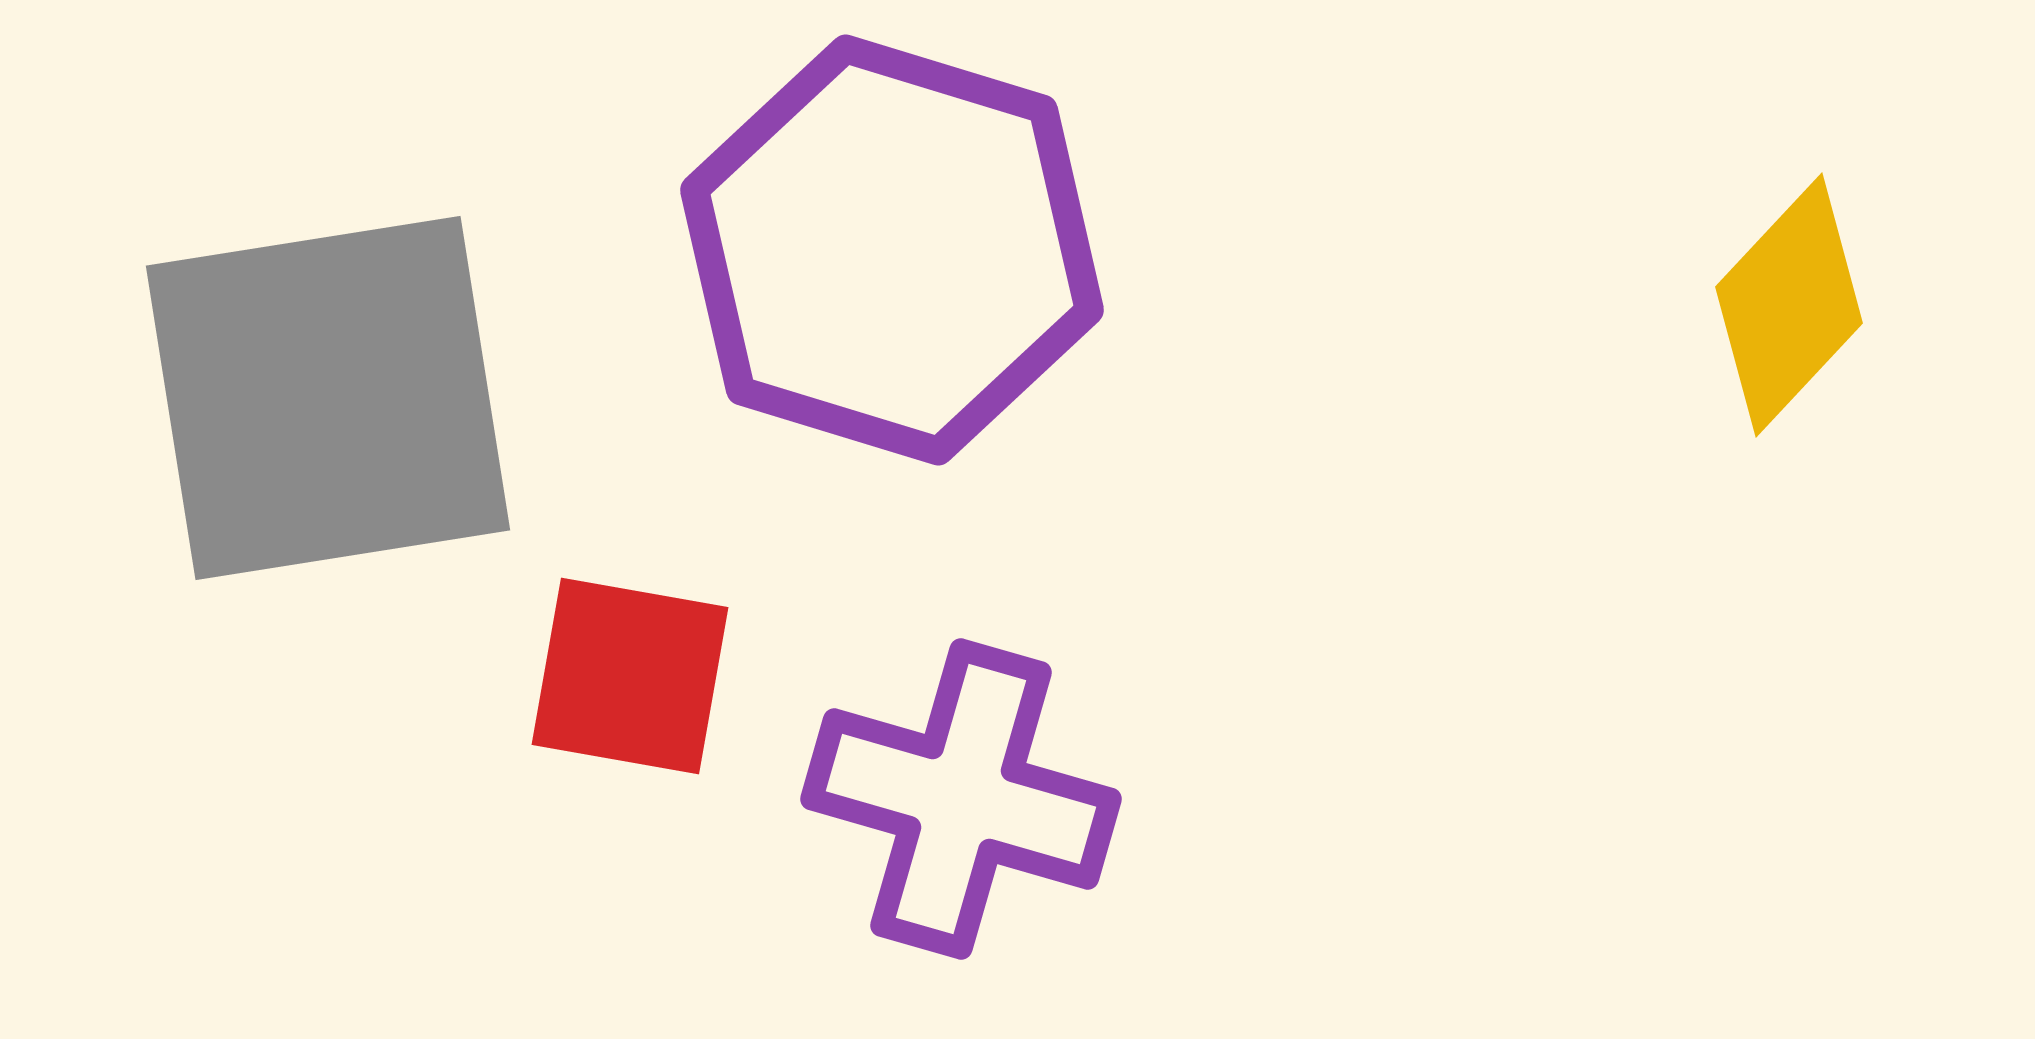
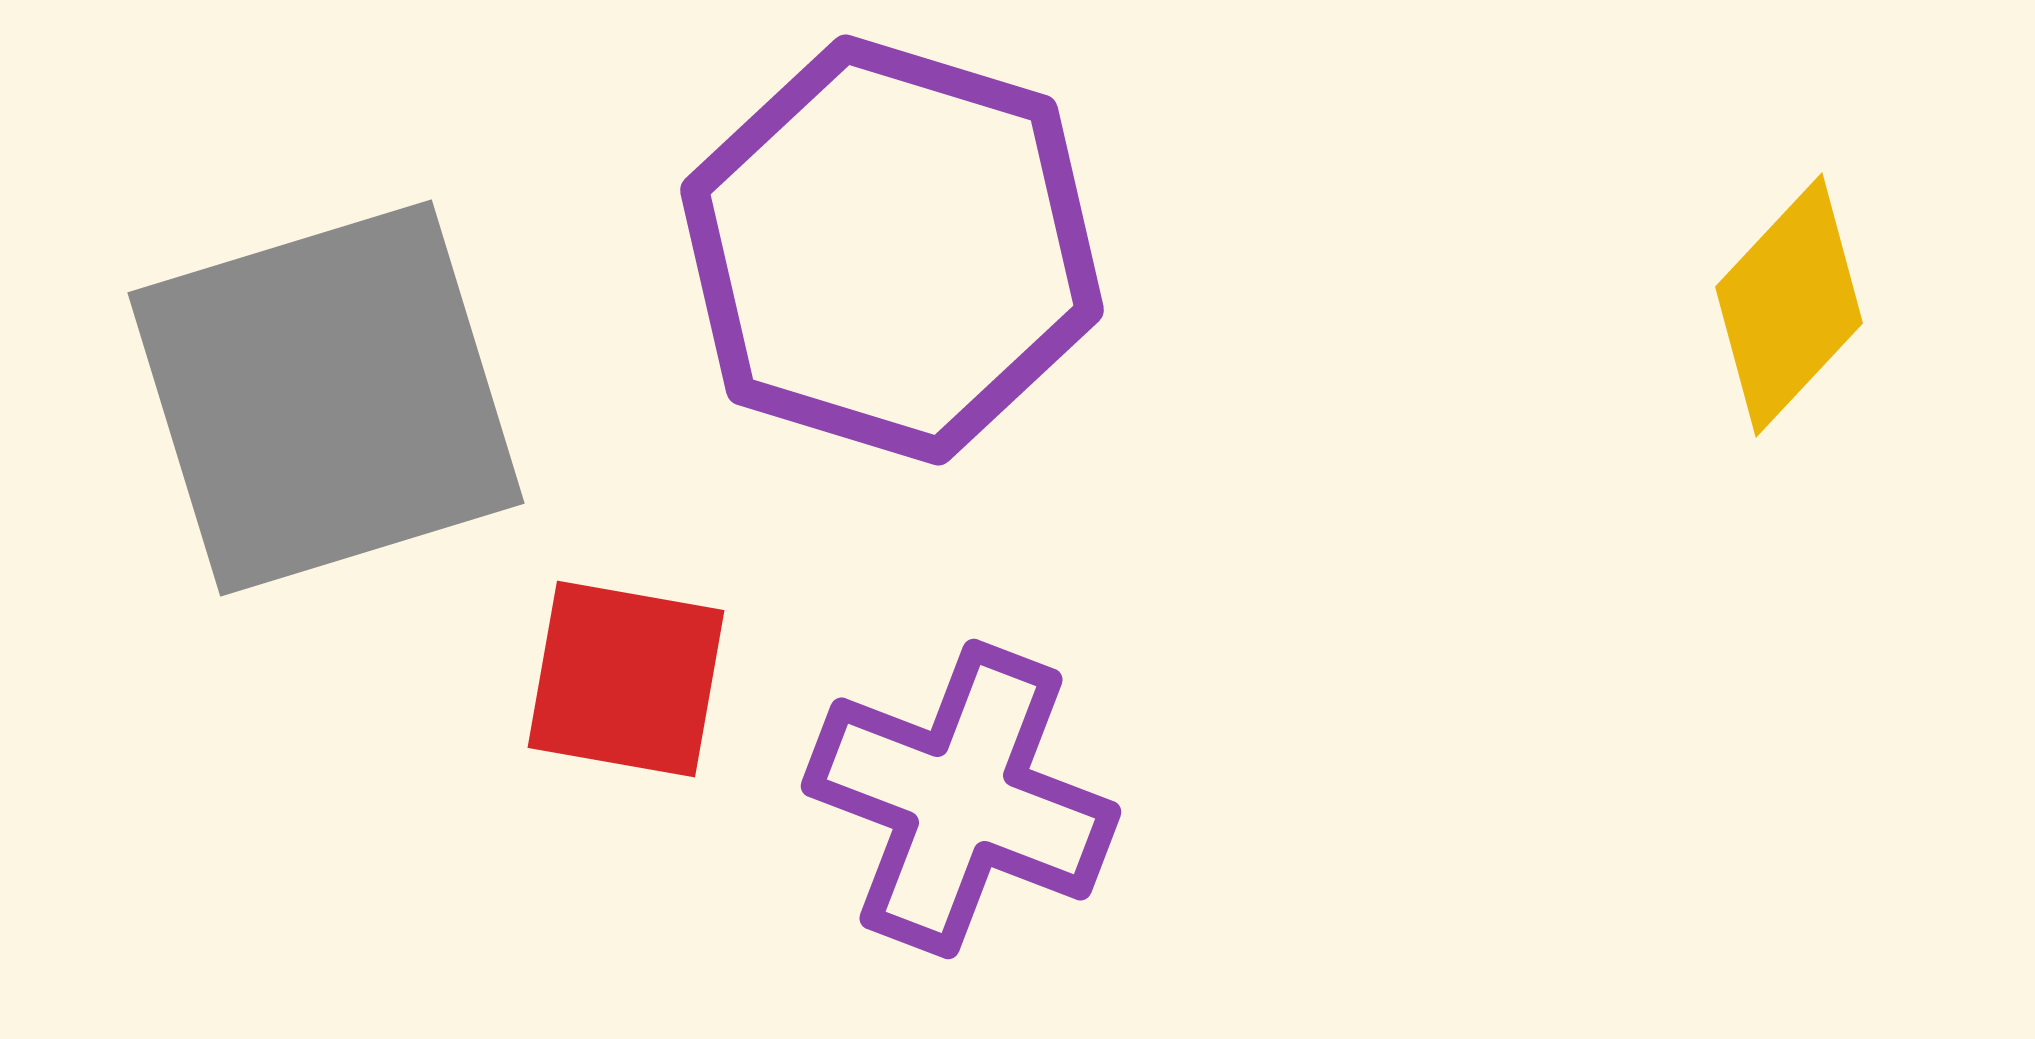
gray square: moved 2 px left; rotated 8 degrees counterclockwise
red square: moved 4 px left, 3 px down
purple cross: rotated 5 degrees clockwise
